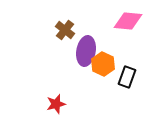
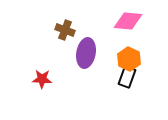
brown cross: rotated 18 degrees counterclockwise
purple ellipse: moved 2 px down
orange hexagon: moved 26 px right, 5 px up
red star: moved 14 px left, 25 px up; rotated 18 degrees clockwise
